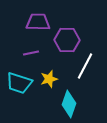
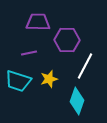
purple line: moved 2 px left
cyan trapezoid: moved 1 px left, 2 px up
cyan diamond: moved 8 px right, 3 px up
